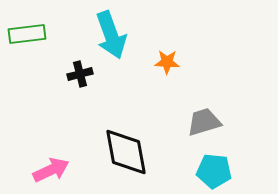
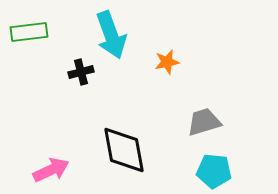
green rectangle: moved 2 px right, 2 px up
orange star: rotated 15 degrees counterclockwise
black cross: moved 1 px right, 2 px up
black diamond: moved 2 px left, 2 px up
